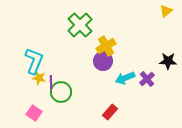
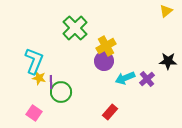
green cross: moved 5 px left, 3 px down
purple circle: moved 1 px right
